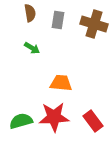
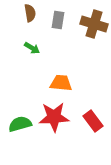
green semicircle: moved 1 px left, 3 px down
